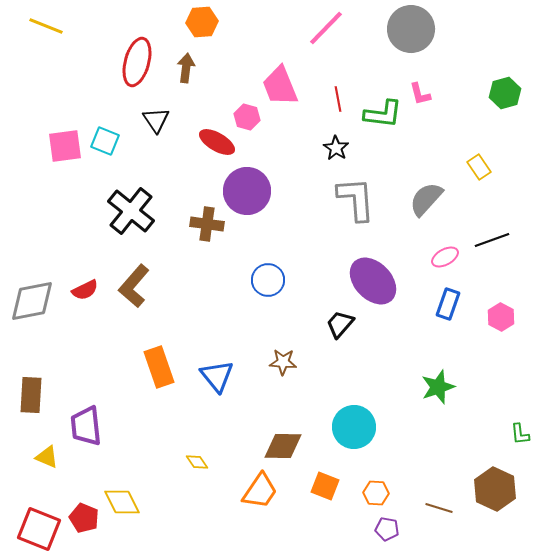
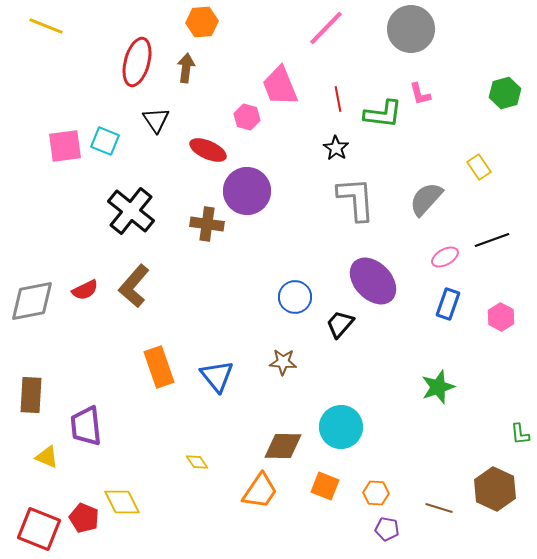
red ellipse at (217, 142): moved 9 px left, 8 px down; rotated 6 degrees counterclockwise
blue circle at (268, 280): moved 27 px right, 17 px down
cyan circle at (354, 427): moved 13 px left
